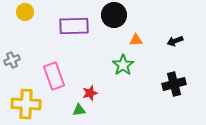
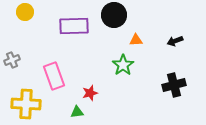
black cross: moved 1 px down
green triangle: moved 2 px left, 2 px down
